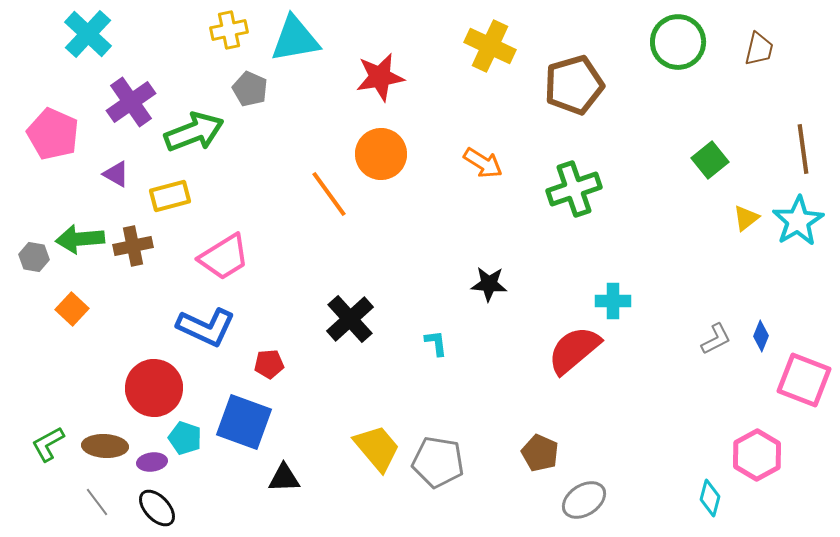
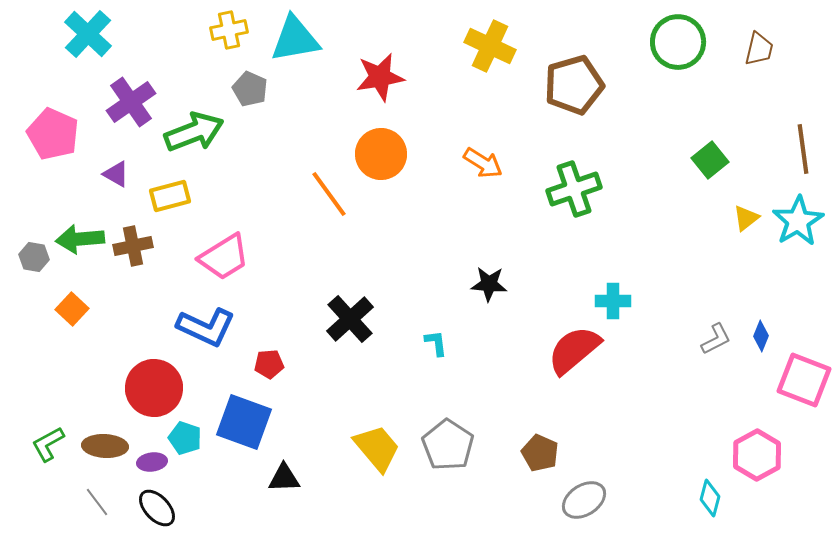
gray pentagon at (438, 462): moved 10 px right, 17 px up; rotated 24 degrees clockwise
